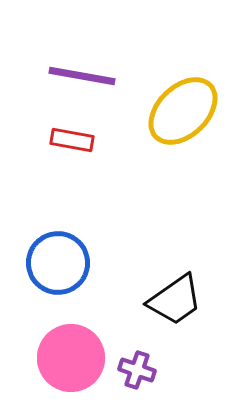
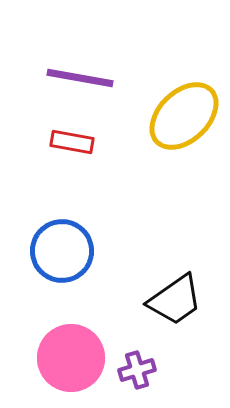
purple line: moved 2 px left, 2 px down
yellow ellipse: moved 1 px right, 5 px down
red rectangle: moved 2 px down
blue circle: moved 4 px right, 12 px up
purple cross: rotated 36 degrees counterclockwise
